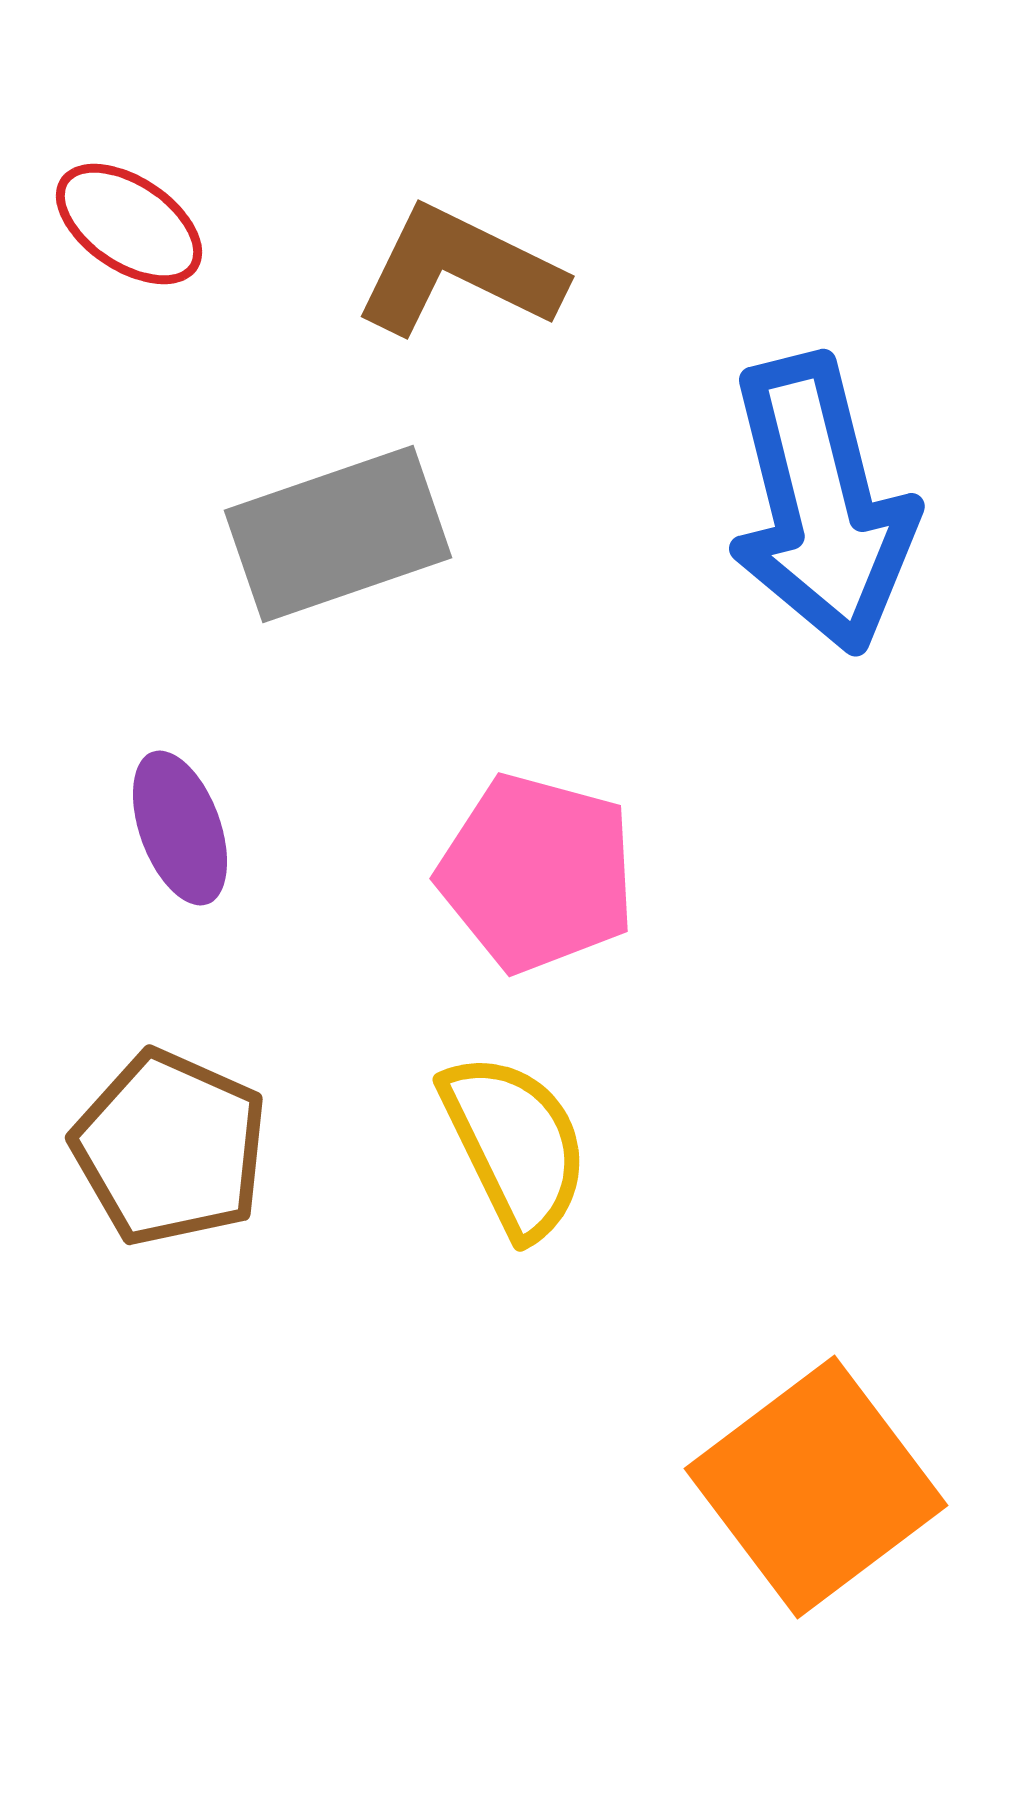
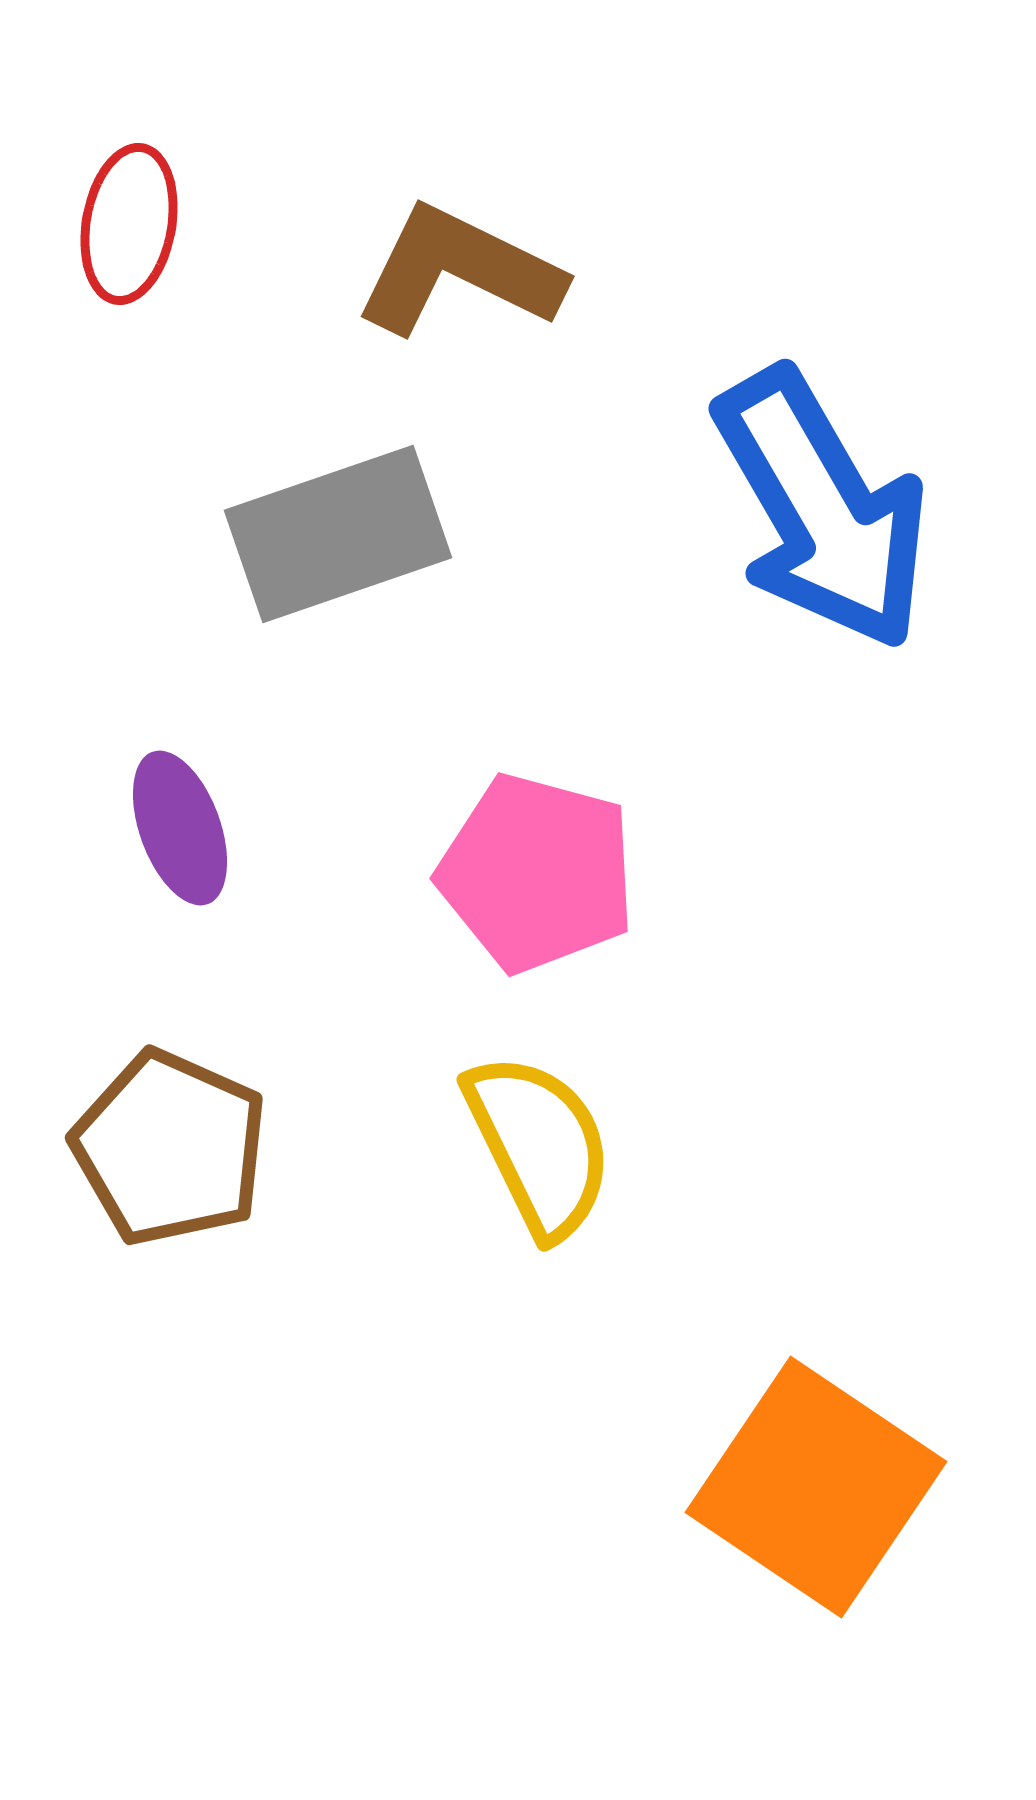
red ellipse: rotated 66 degrees clockwise
blue arrow: moved 1 px right, 5 px down; rotated 16 degrees counterclockwise
yellow semicircle: moved 24 px right
orange square: rotated 19 degrees counterclockwise
